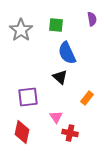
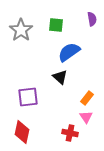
blue semicircle: moved 2 px right, 1 px up; rotated 80 degrees clockwise
pink triangle: moved 30 px right
